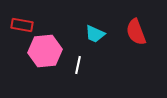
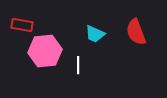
white line: rotated 12 degrees counterclockwise
